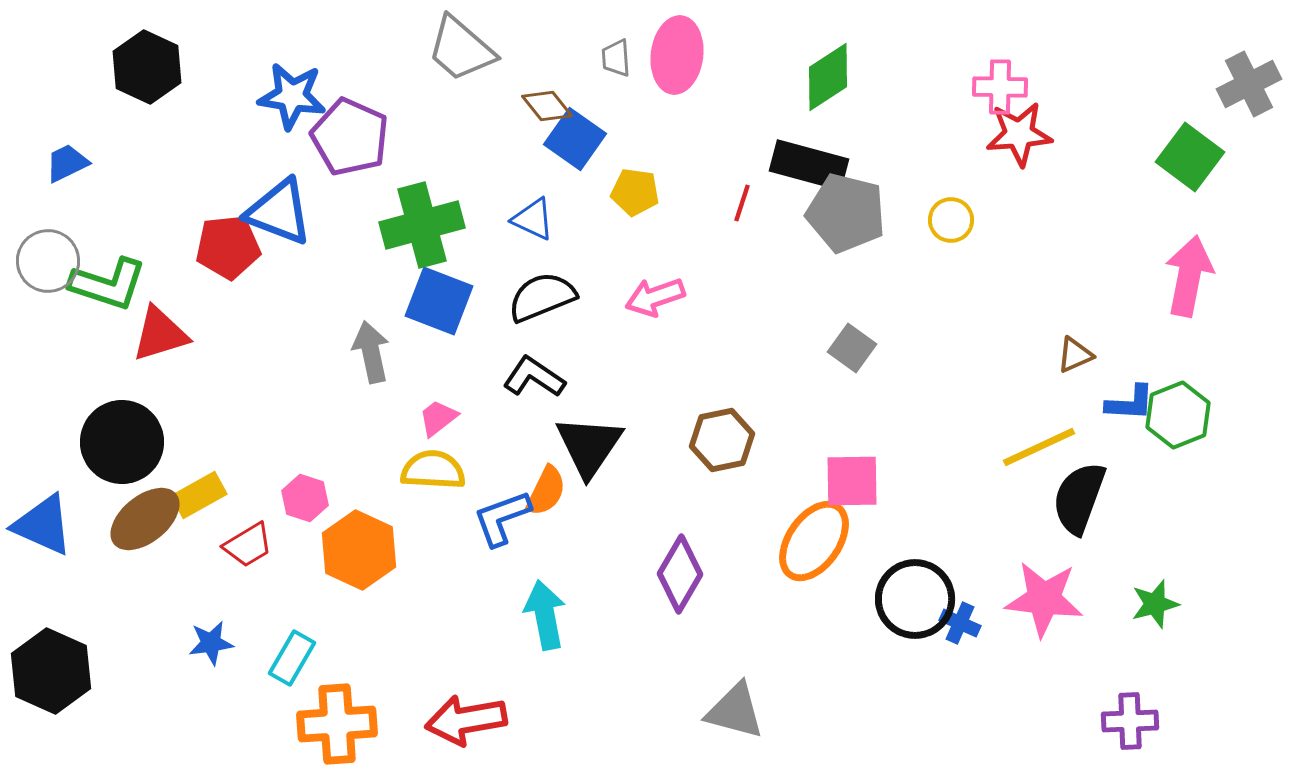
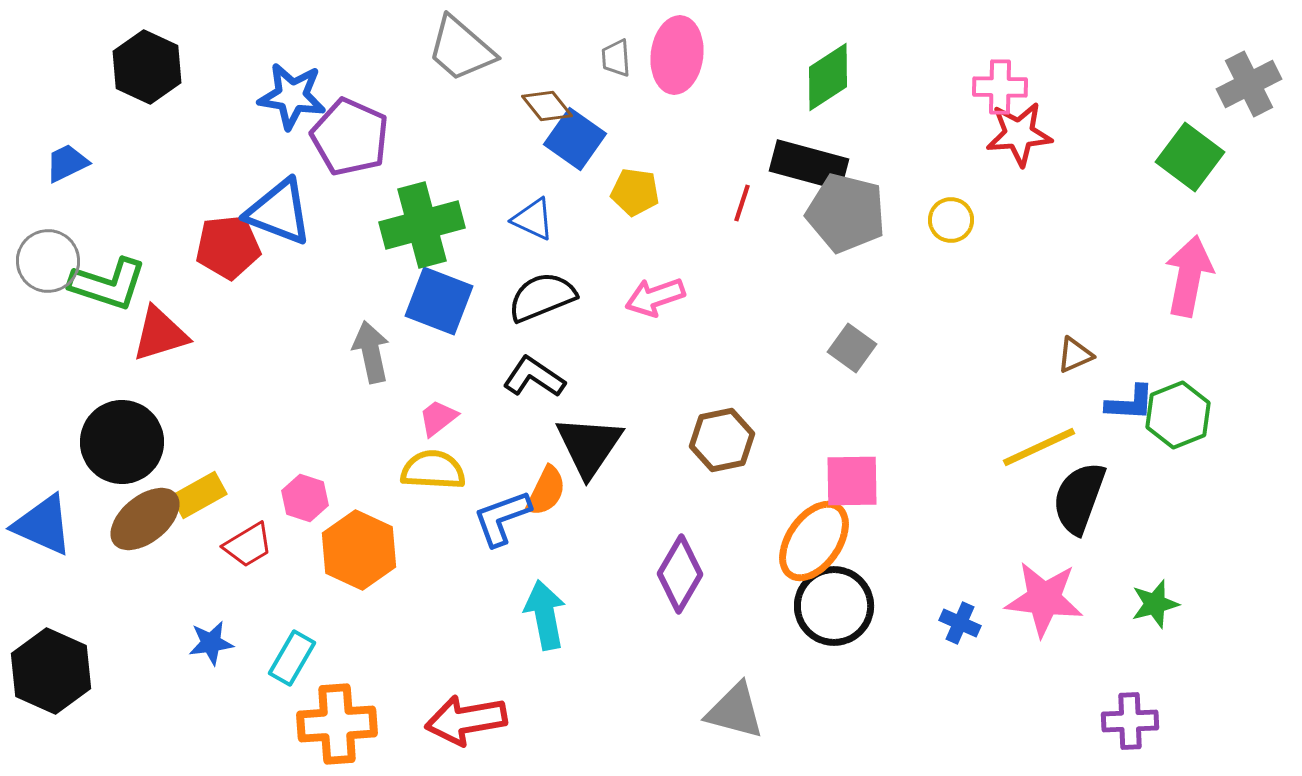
black circle at (915, 599): moved 81 px left, 7 px down
